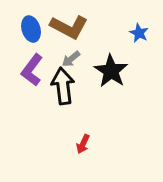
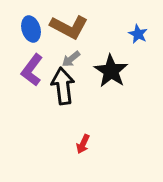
blue star: moved 1 px left, 1 px down
